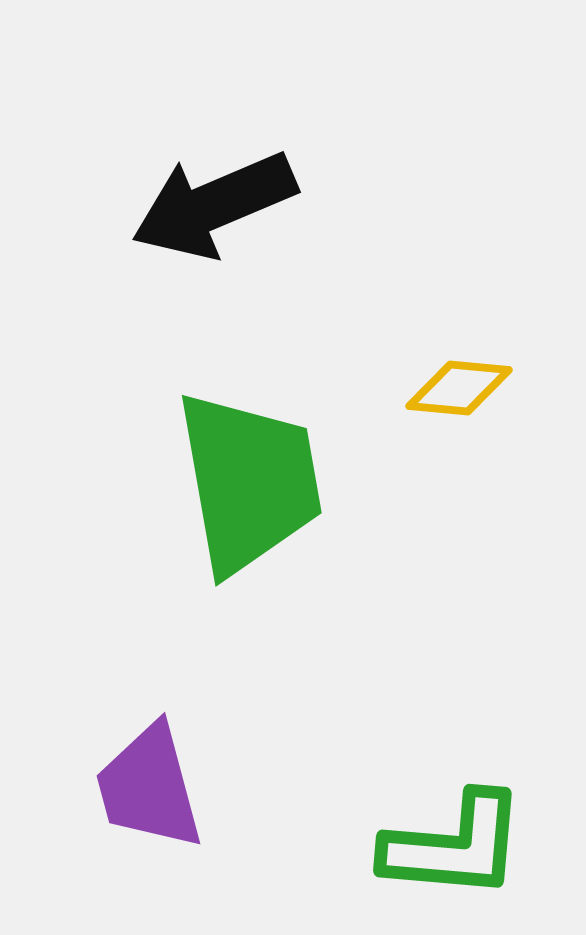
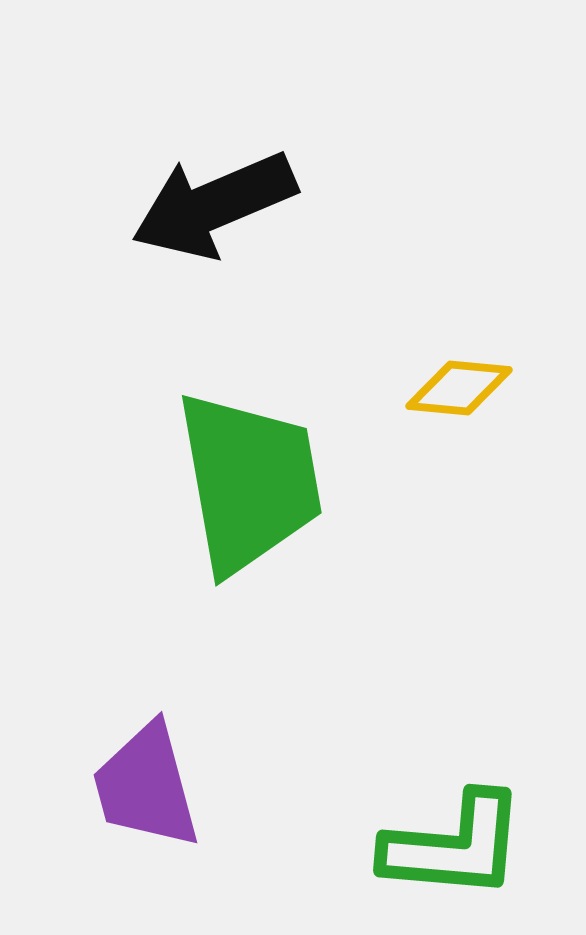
purple trapezoid: moved 3 px left, 1 px up
